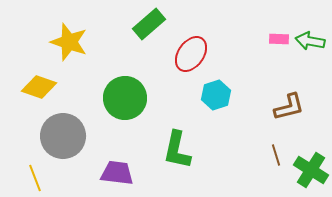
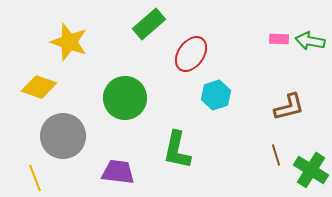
purple trapezoid: moved 1 px right, 1 px up
